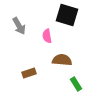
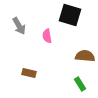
black square: moved 3 px right
brown semicircle: moved 23 px right, 4 px up
brown rectangle: rotated 32 degrees clockwise
green rectangle: moved 4 px right
